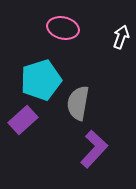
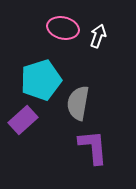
white arrow: moved 23 px left, 1 px up
purple L-shape: moved 1 px left, 2 px up; rotated 48 degrees counterclockwise
